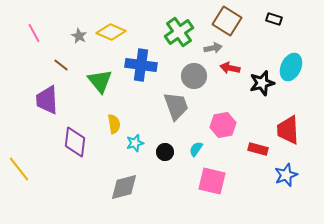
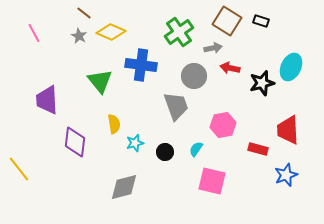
black rectangle: moved 13 px left, 2 px down
brown line: moved 23 px right, 52 px up
